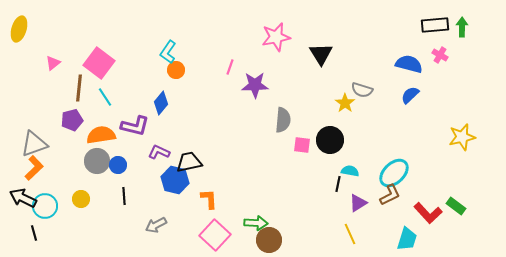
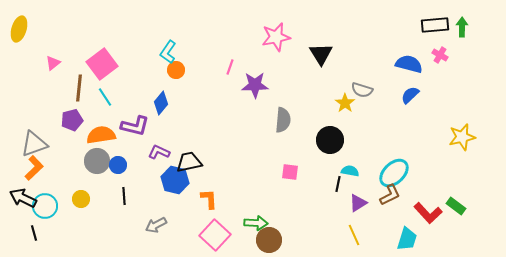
pink square at (99, 63): moved 3 px right, 1 px down; rotated 16 degrees clockwise
pink square at (302, 145): moved 12 px left, 27 px down
yellow line at (350, 234): moved 4 px right, 1 px down
